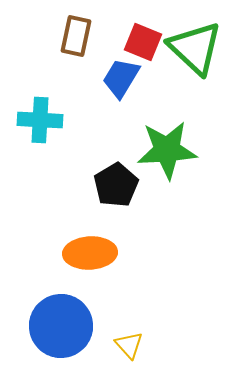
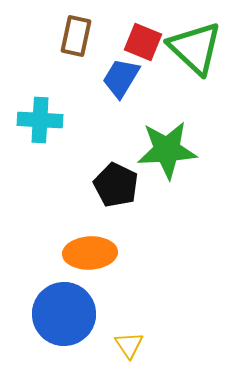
black pentagon: rotated 15 degrees counterclockwise
blue circle: moved 3 px right, 12 px up
yellow triangle: rotated 8 degrees clockwise
